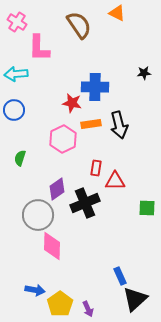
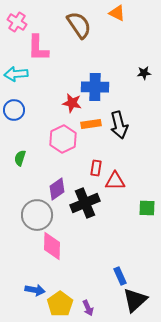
pink L-shape: moved 1 px left
gray circle: moved 1 px left
black triangle: moved 1 px down
purple arrow: moved 1 px up
